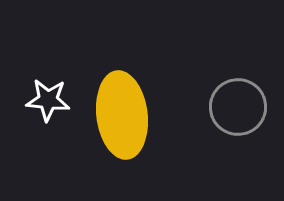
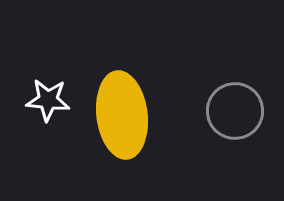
gray circle: moved 3 px left, 4 px down
